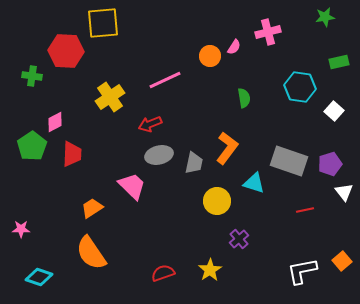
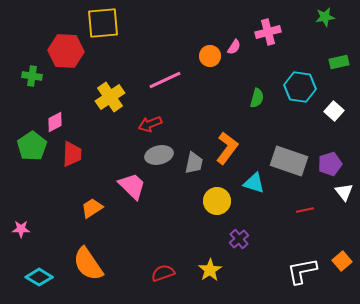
green semicircle: moved 13 px right; rotated 24 degrees clockwise
orange semicircle: moved 3 px left, 11 px down
cyan diamond: rotated 12 degrees clockwise
